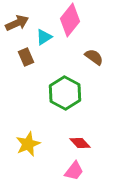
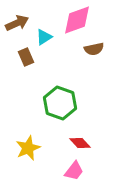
pink diamond: moved 7 px right; rotated 32 degrees clockwise
brown semicircle: moved 8 px up; rotated 132 degrees clockwise
green hexagon: moved 5 px left, 10 px down; rotated 8 degrees counterclockwise
yellow star: moved 4 px down
